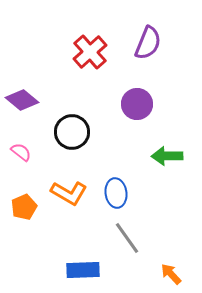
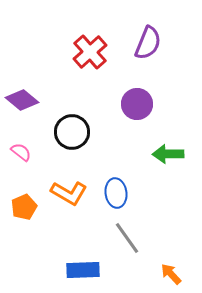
green arrow: moved 1 px right, 2 px up
